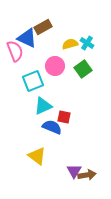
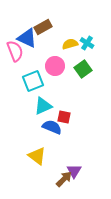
brown arrow: moved 23 px left, 4 px down; rotated 36 degrees counterclockwise
